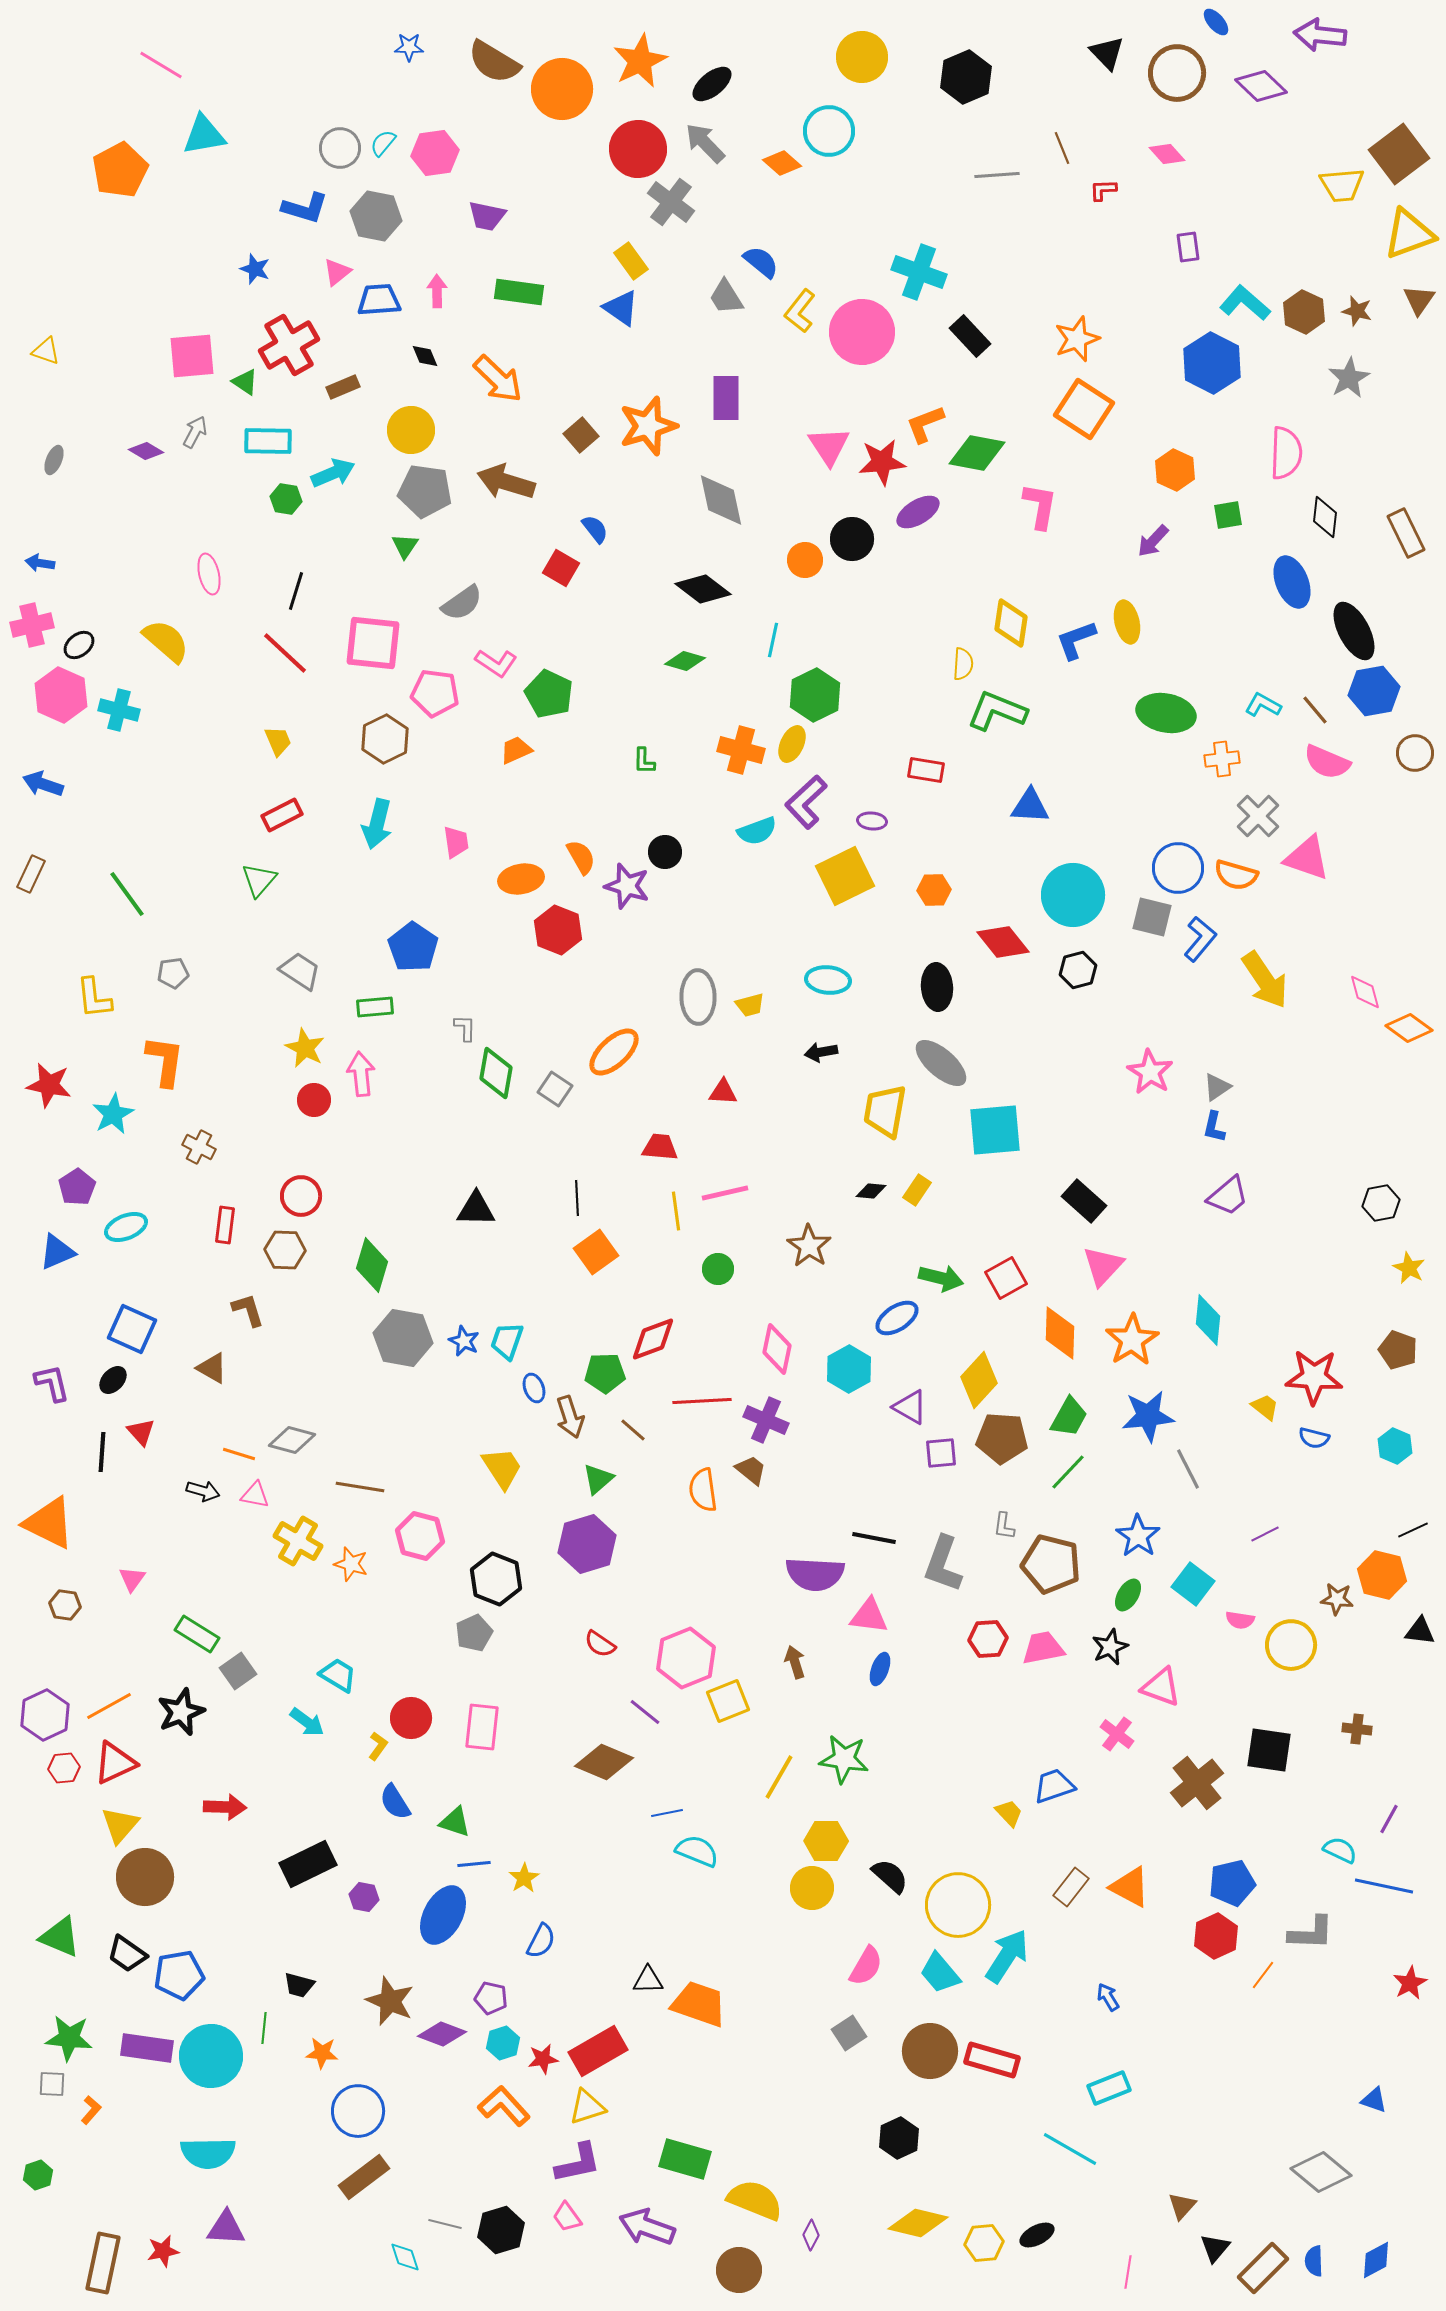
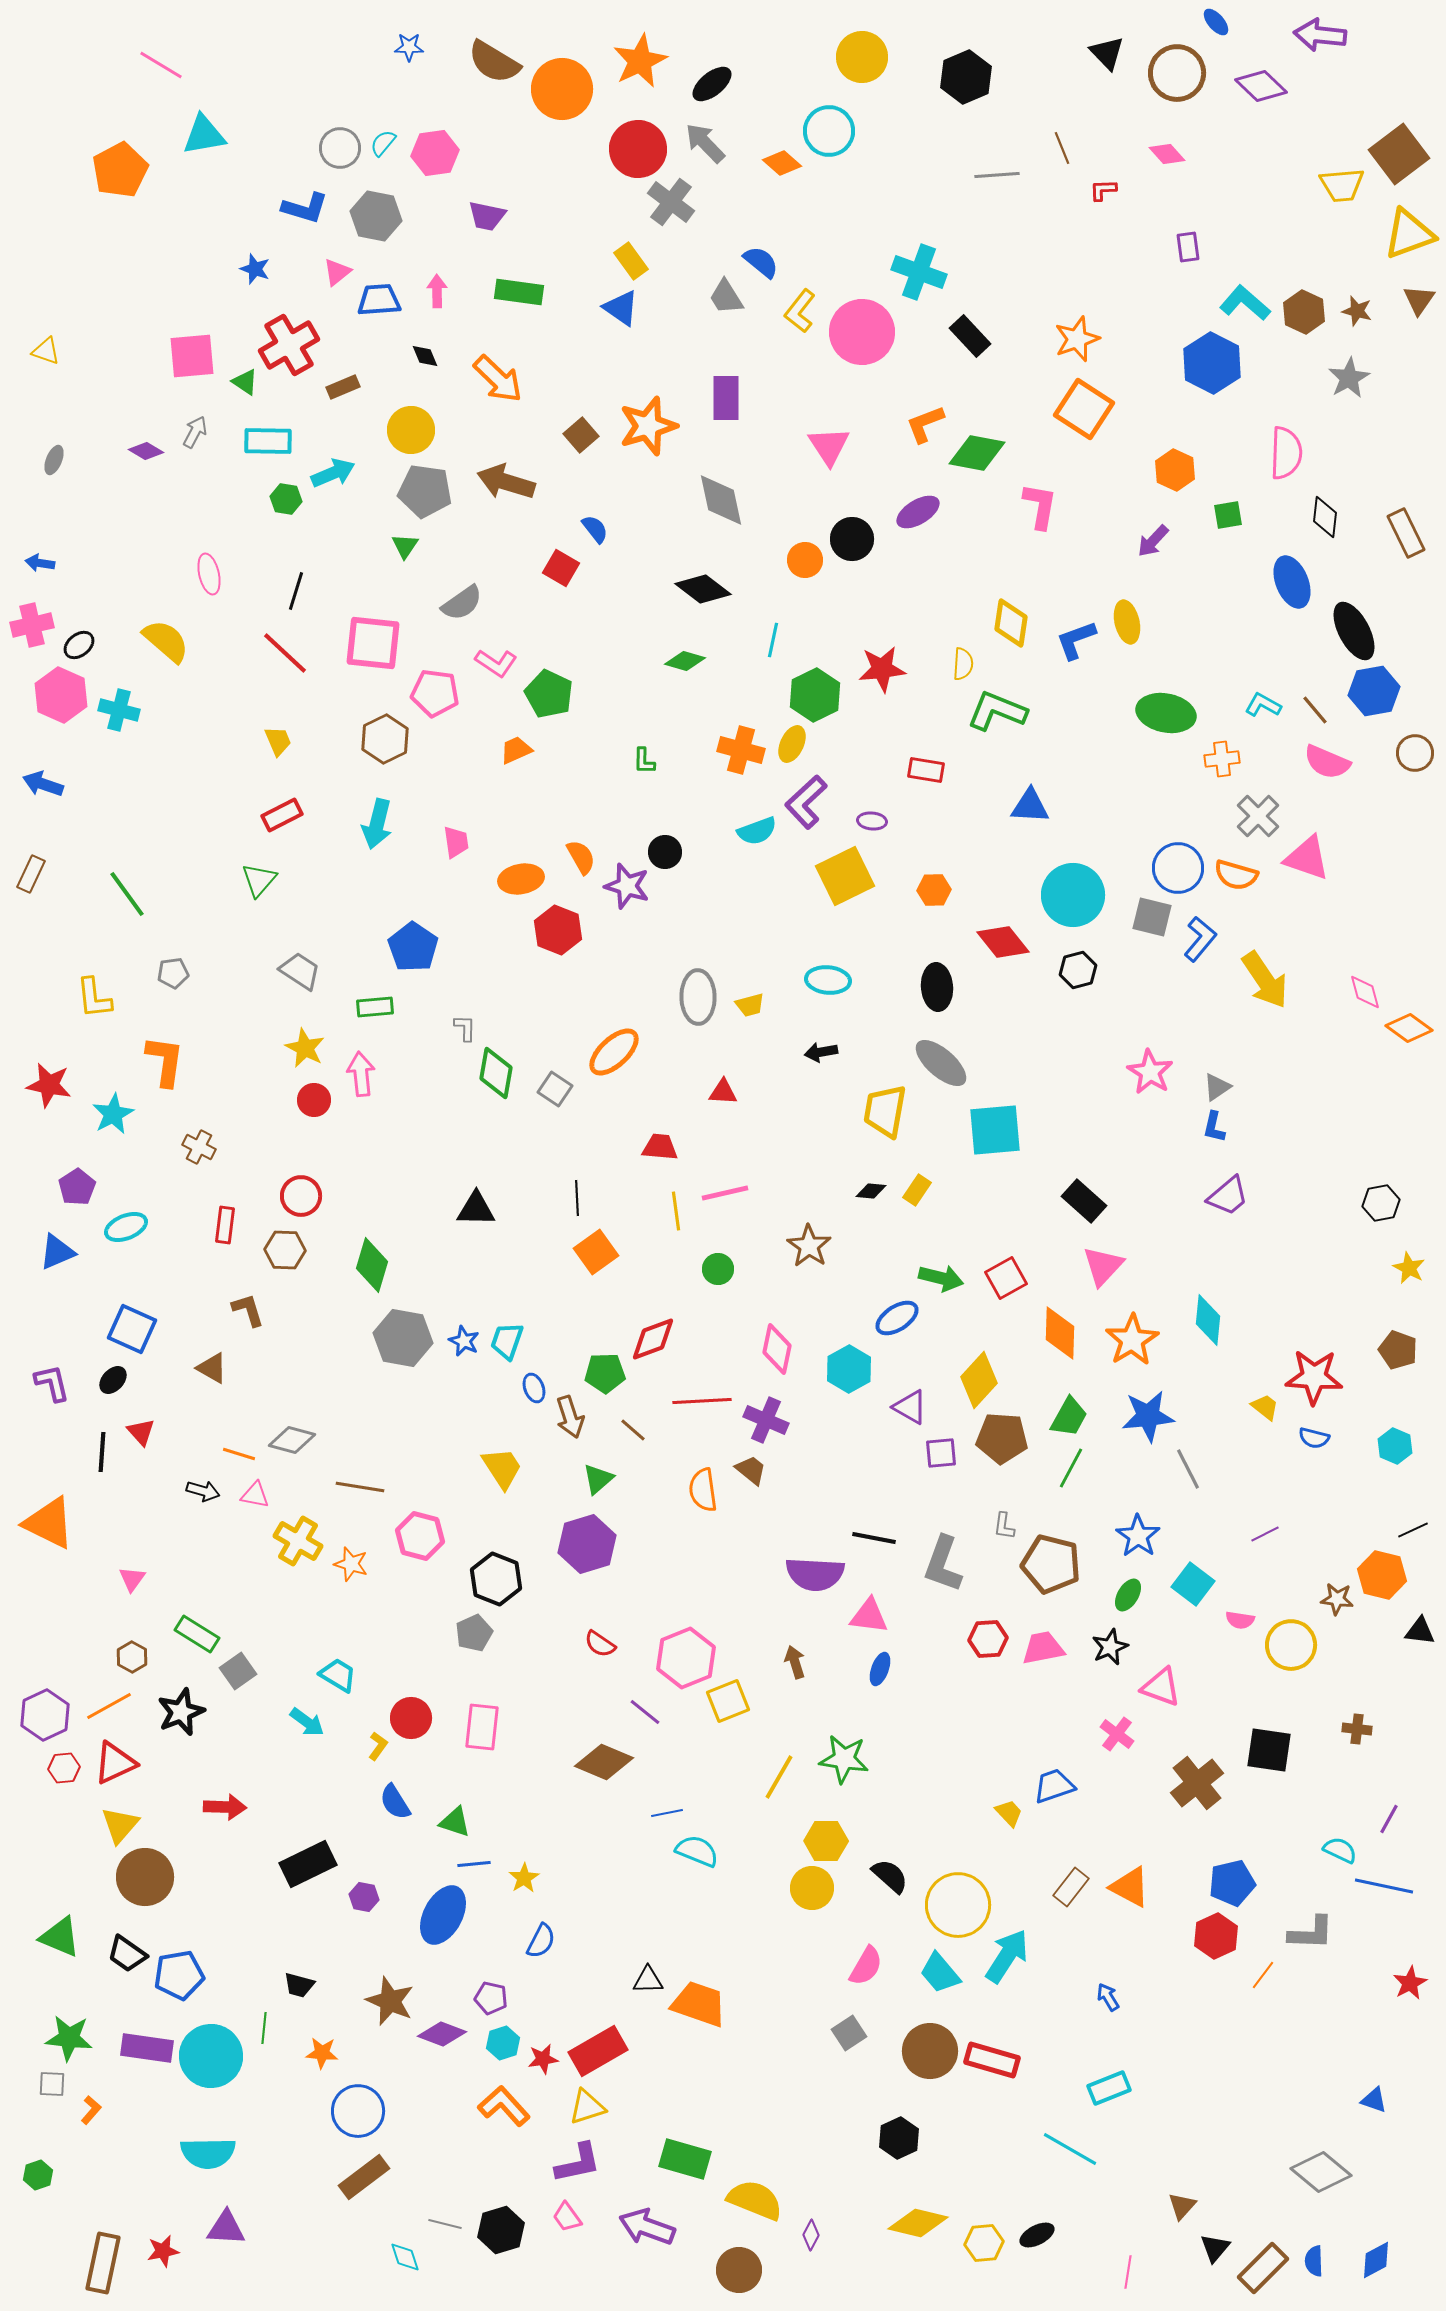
red star at (882, 462): moved 207 px down
green line at (1068, 1472): moved 3 px right, 4 px up; rotated 15 degrees counterclockwise
brown hexagon at (65, 1605): moved 67 px right, 52 px down; rotated 20 degrees clockwise
